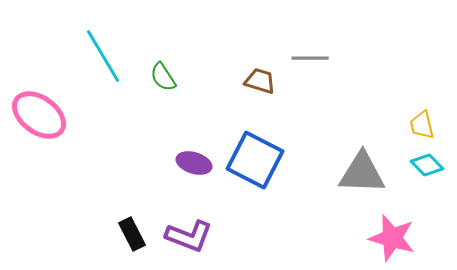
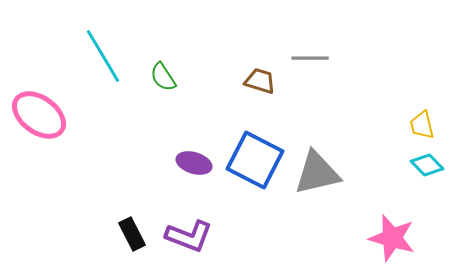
gray triangle: moved 45 px left; rotated 15 degrees counterclockwise
